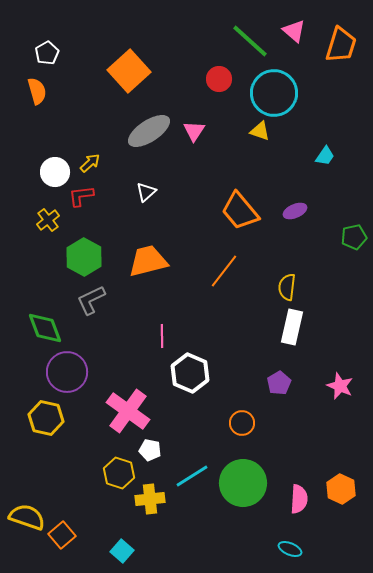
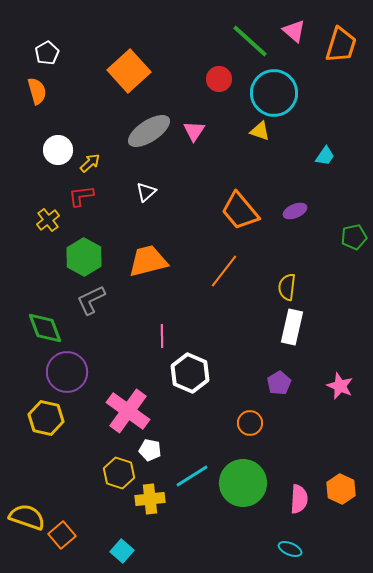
white circle at (55, 172): moved 3 px right, 22 px up
orange circle at (242, 423): moved 8 px right
